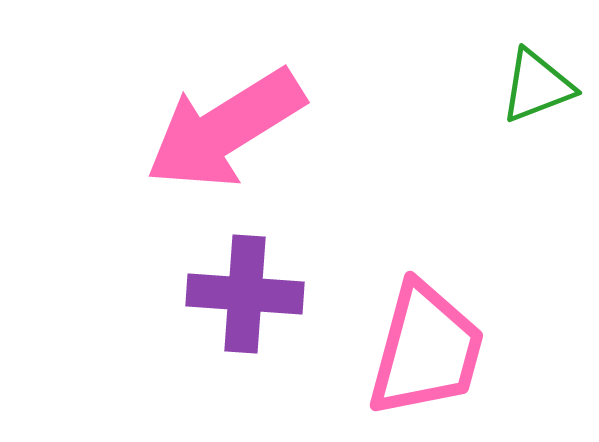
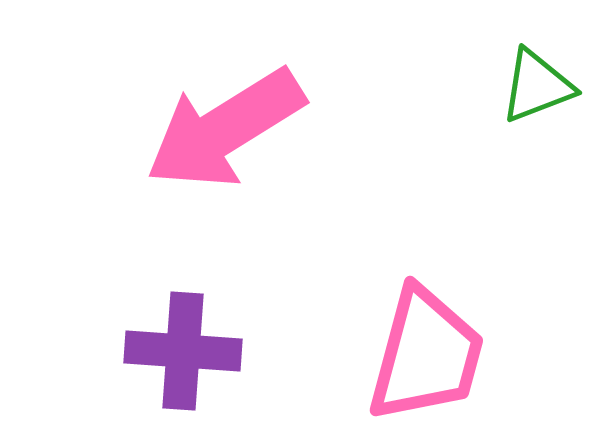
purple cross: moved 62 px left, 57 px down
pink trapezoid: moved 5 px down
